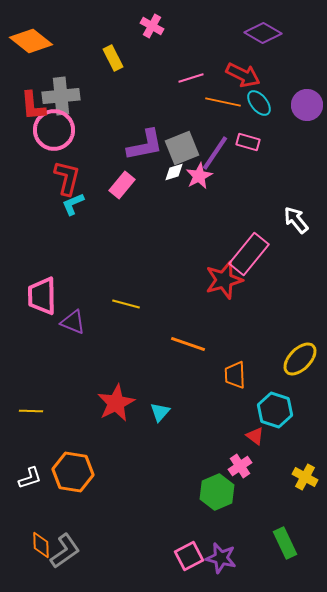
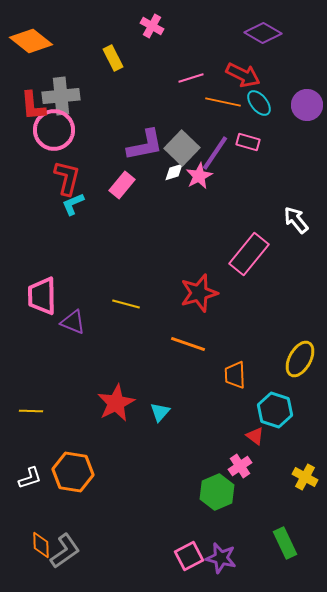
gray square at (182, 148): rotated 24 degrees counterclockwise
red star at (224, 280): moved 25 px left, 13 px down
yellow ellipse at (300, 359): rotated 15 degrees counterclockwise
